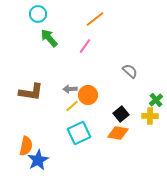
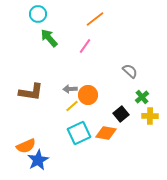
green cross: moved 14 px left, 3 px up
orange diamond: moved 12 px left
orange semicircle: rotated 54 degrees clockwise
